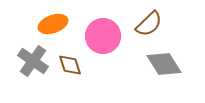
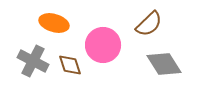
orange ellipse: moved 1 px right, 1 px up; rotated 36 degrees clockwise
pink circle: moved 9 px down
gray cross: rotated 8 degrees counterclockwise
